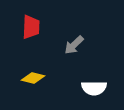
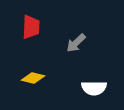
gray arrow: moved 2 px right, 2 px up
